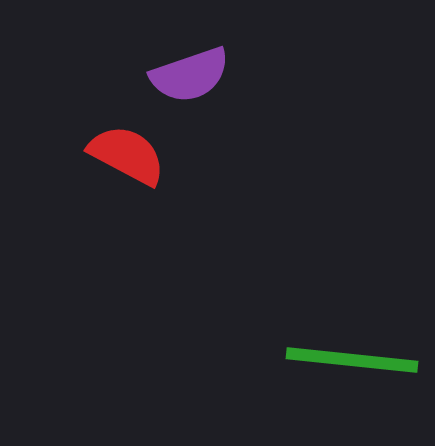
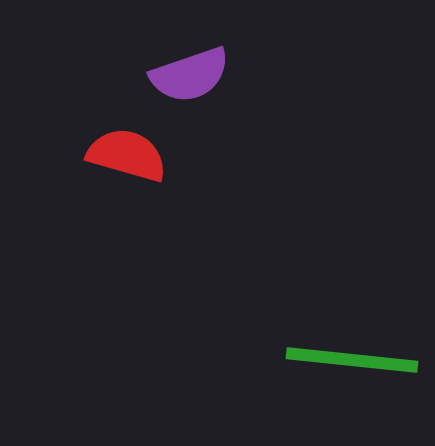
red semicircle: rotated 12 degrees counterclockwise
